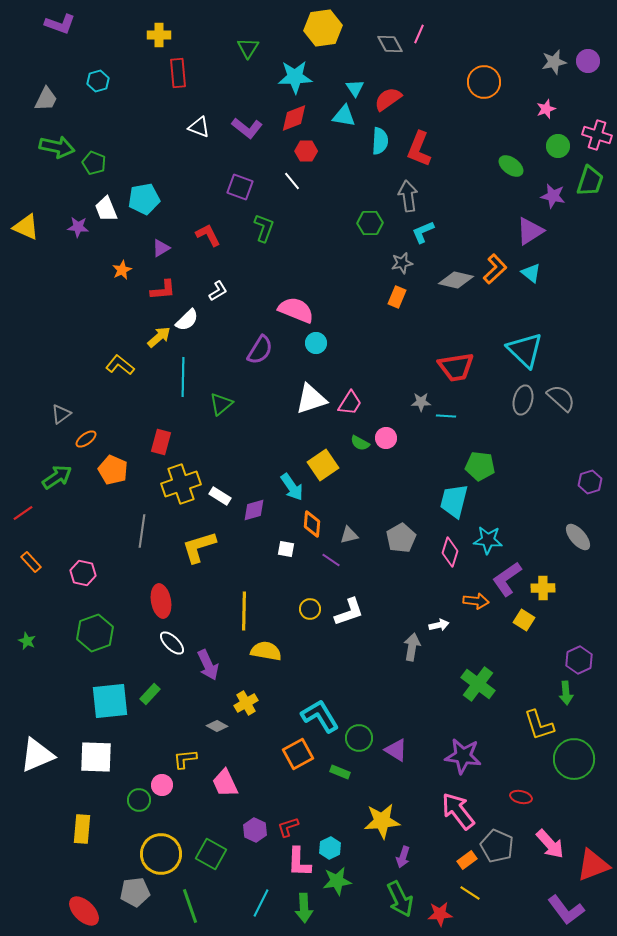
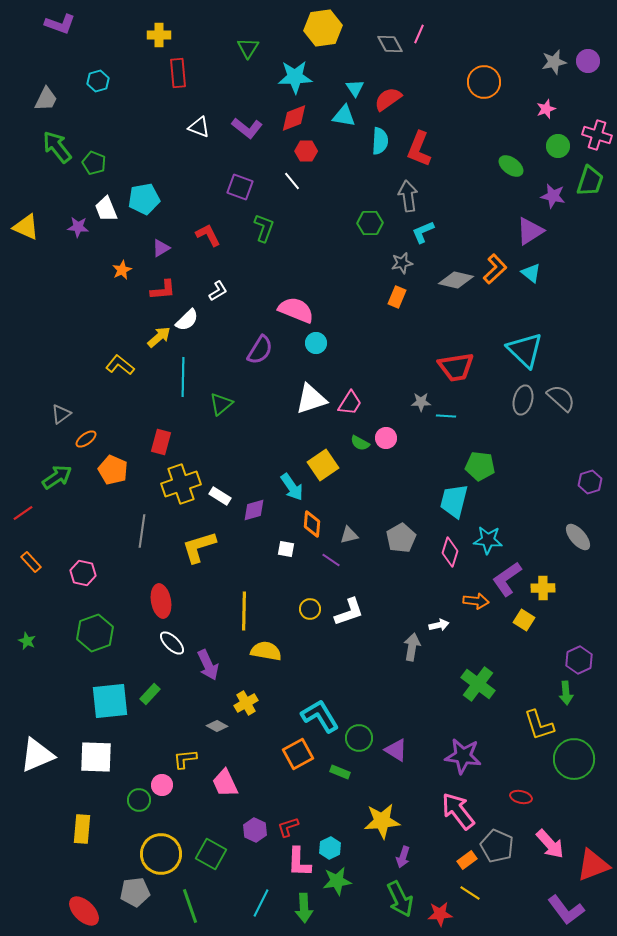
green arrow at (57, 147): rotated 140 degrees counterclockwise
